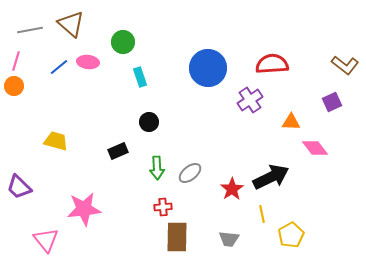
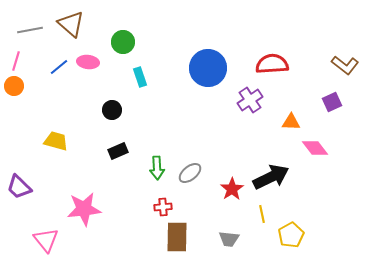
black circle: moved 37 px left, 12 px up
